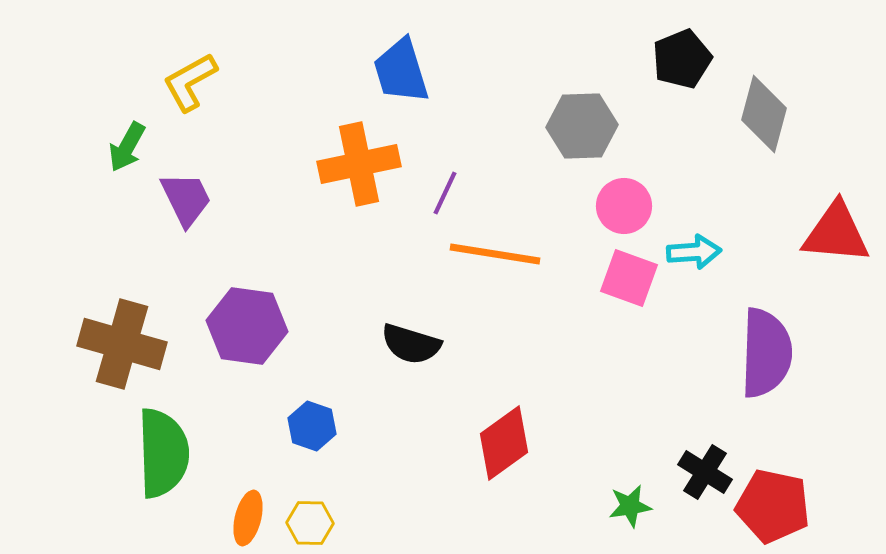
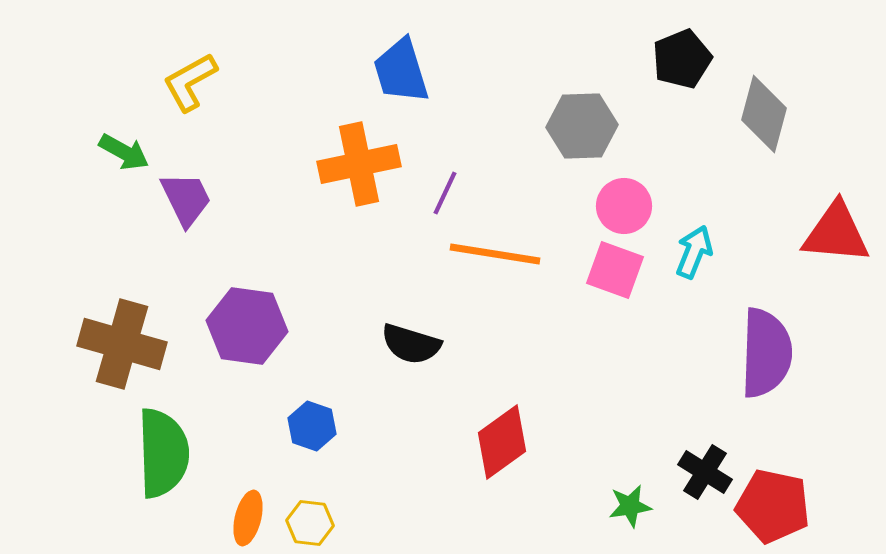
green arrow: moved 3 px left, 5 px down; rotated 90 degrees counterclockwise
cyan arrow: rotated 64 degrees counterclockwise
pink square: moved 14 px left, 8 px up
red diamond: moved 2 px left, 1 px up
yellow hexagon: rotated 6 degrees clockwise
